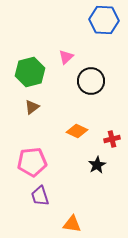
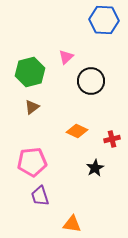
black star: moved 2 px left, 3 px down
